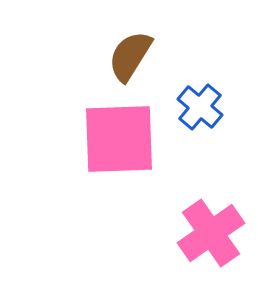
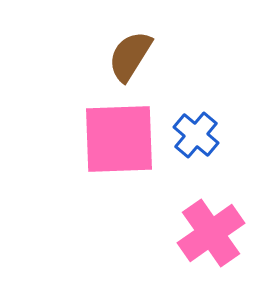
blue cross: moved 4 px left, 28 px down
